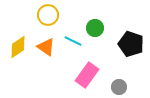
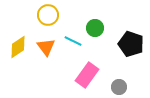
orange triangle: rotated 18 degrees clockwise
